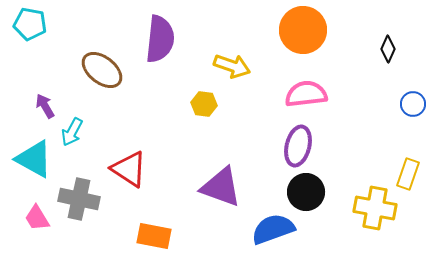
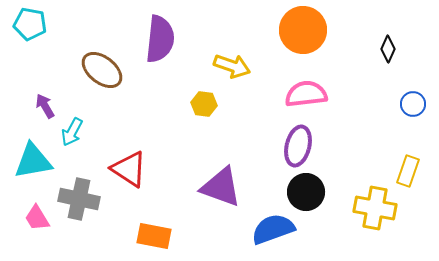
cyan triangle: moved 1 px left, 2 px down; rotated 39 degrees counterclockwise
yellow rectangle: moved 3 px up
